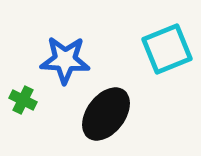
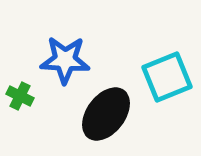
cyan square: moved 28 px down
green cross: moved 3 px left, 4 px up
